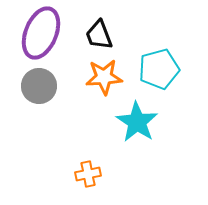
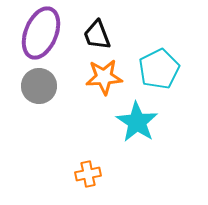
black trapezoid: moved 2 px left
cyan pentagon: rotated 12 degrees counterclockwise
